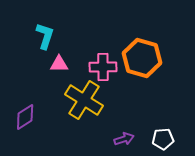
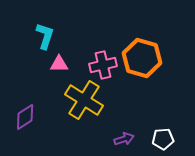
pink cross: moved 2 px up; rotated 12 degrees counterclockwise
